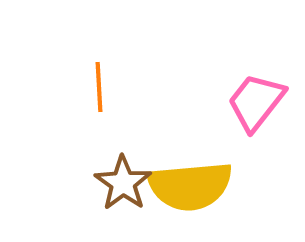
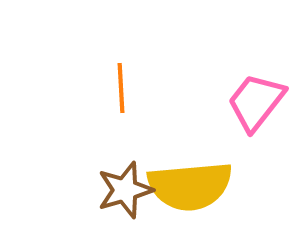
orange line: moved 22 px right, 1 px down
brown star: moved 2 px right, 7 px down; rotated 20 degrees clockwise
